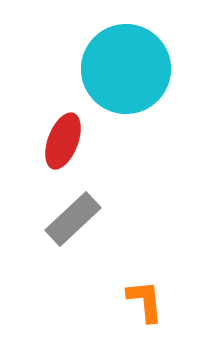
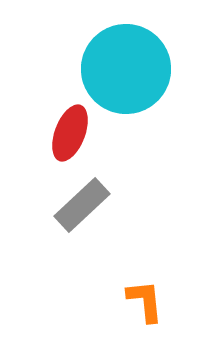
red ellipse: moved 7 px right, 8 px up
gray rectangle: moved 9 px right, 14 px up
